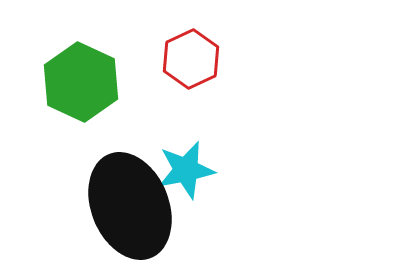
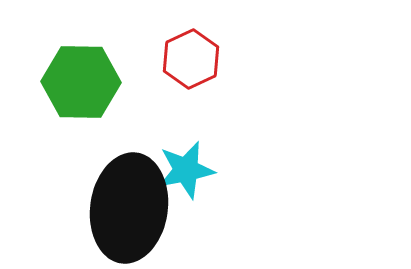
green hexagon: rotated 24 degrees counterclockwise
black ellipse: moved 1 px left, 2 px down; rotated 30 degrees clockwise
